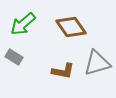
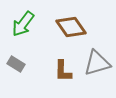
green arrow: rotated 12 degrees counterclockwise
gray rectangle: moved 2 px right, 7 px down
brown L-shape: rotated 80 degrees clockwise
